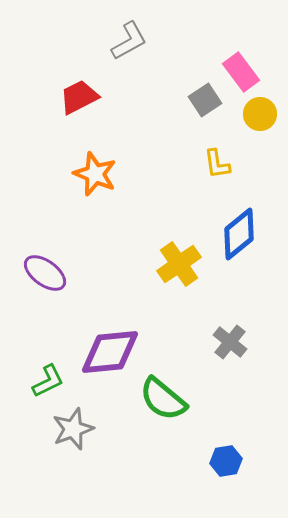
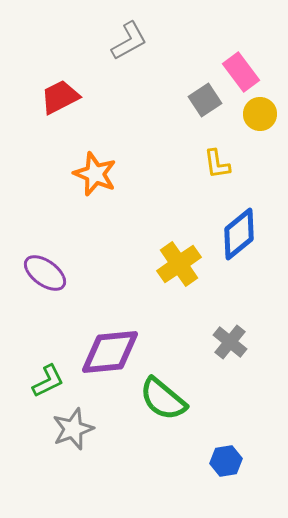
red trapezoid: moved 19 px left
